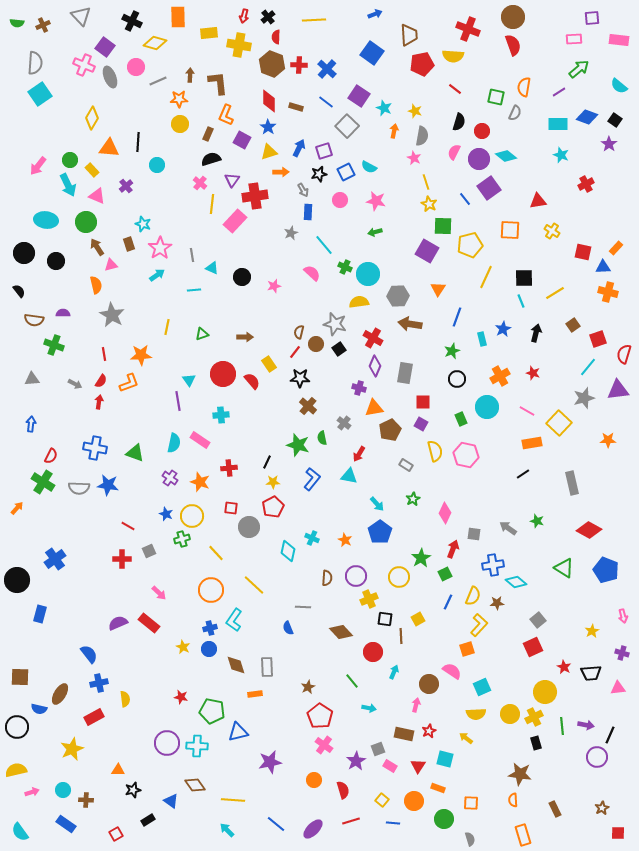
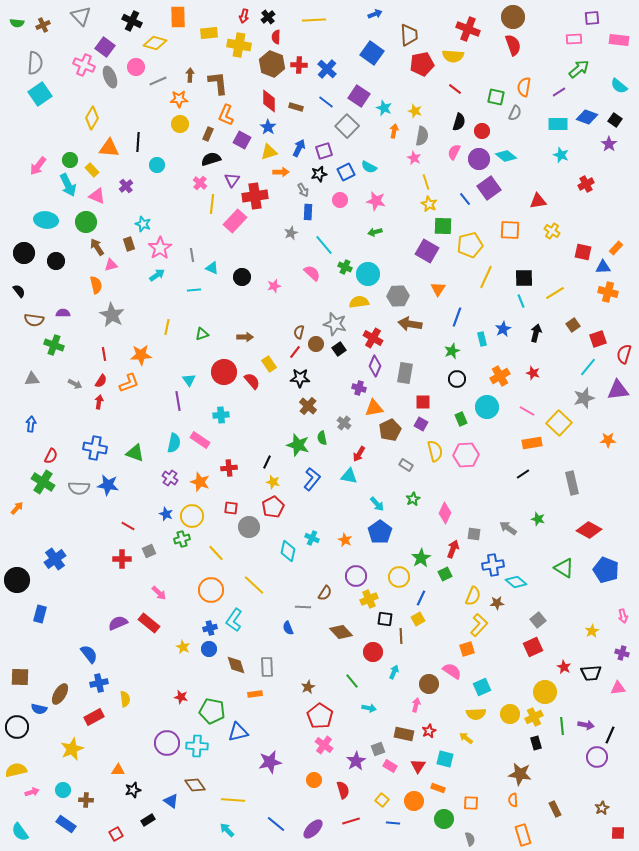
red circle at (223, 374): moved 1 px right, 2 px up
pink hexagon at (466, 455): rotated 15 degrees counterclockwise
yellow star at (273, 482): rotated 16 degrees clockwise
green star at (537, 521): moved 1 px right, 2 px up
brown semicircle at (327, 578): moved 2 px left, 15 px down; rotated 28 degrees clockwise
blue line at (448, 602): moved 27 px left, 4 px up
